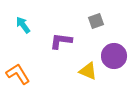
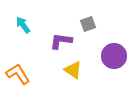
gray square: moved 8 px left, 3 px down
yellow triangle: moved 15 px left, 1 px up; rotated 12 degrees clockwise
